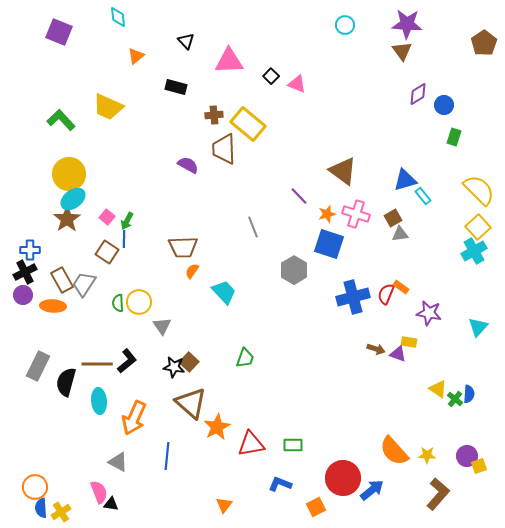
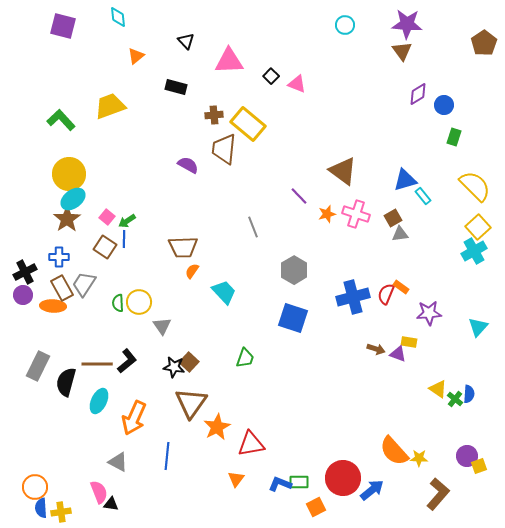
purple square at (59, 32): moved 4 px right, 6 px up; rotated 8 degrees counterclockwise
yellow trapezoid at (108, 107): moved 2 px right, 1 px up; rotated 136 degrees clockwise
brown trapezoid at (224, 149): rotated 8 degrees clockwise
yellow semicircle at (479, 190): moved 4 px left, 4 px up
green arrow at (127, 221): rotated 30 degrees clockwise
blue square at (329, 244): moved 36 px left, 74 px down
blue cross at (30, 250): moved 29 px right, 7 px down
brown square at (107, 252): moved 2 px left, 5 px up
brown rectangle at (62, 280): moved 8 px down
purple star at (429, 313): rotated 15 degrees counterclockwise
cyan ellipse at (99, 401): rotated 30 degrees clockwise
brown triangle at (191, 403): rotated 24 degrees clockwise
green rectangle at (293, 445): moved 6 px right, 37 px down
yellow star at (427, 455): moved 8 px left, 3 px down
orange triangle at (224, 505): moved 12 px right, 26 px up
yellow cross at (61, 512): rotated 24 degrees clockwise
